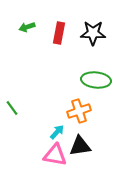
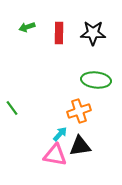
red rectangle: rotated 10 degrees counterclockwise
cyan arrow: moved 3 px right, 2 px down
